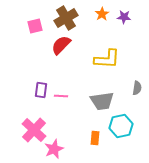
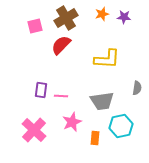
orange star: rotated 16 degrees clockwise
pink star: moved 18 px right, 27 px up
